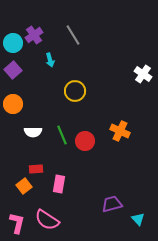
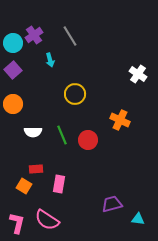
gray line: moved 3 px left, 1 px down
white cross: moved 5 px left
yellow circle: moved 3 px down
orange cross: moved 11 px up
red circle: moved 3 px right, 1 px up
orange square: rotated 21 degrees counterclockwise
cyan triangle: rotated 40 degrees counterclockwise
